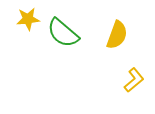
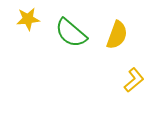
green semicircle: moved 8 px right
